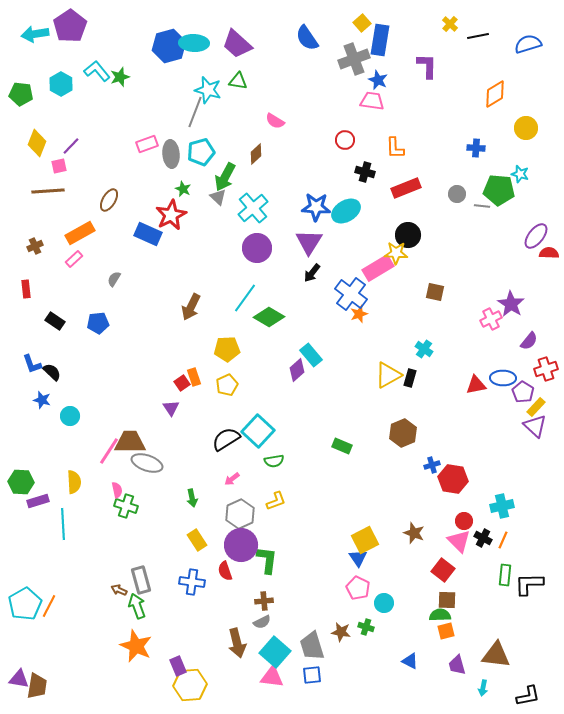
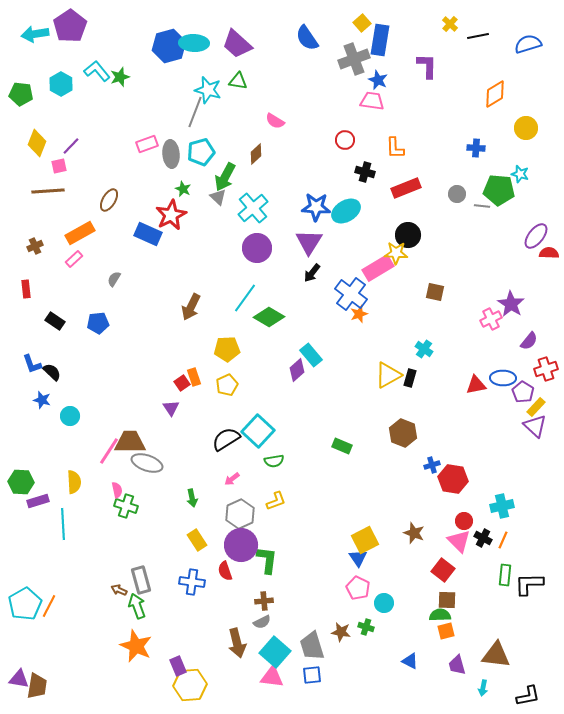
brown hexagon at (403, 433): rotated 16 degrees counterclockwise
